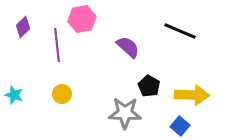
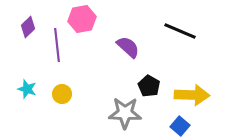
purple diamond: moved 5 px right
cyan star: moved 13 px right, 6 px up
